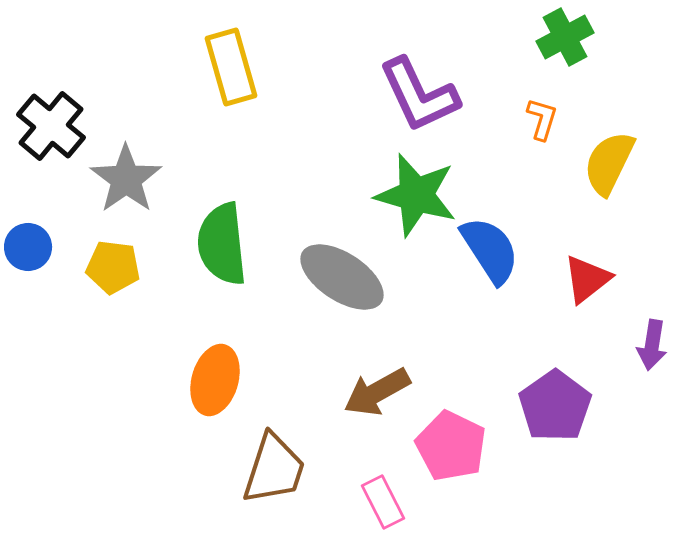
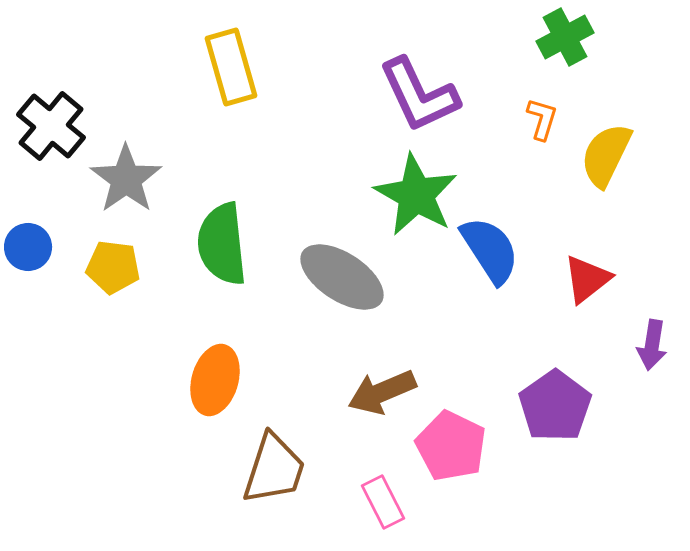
yellow semicircle: moved 3 px left, 8 px up
green star: rotated 14 degrees clockwise
brown arrow: moved 5 px right; rotated 6 degrees clockwise
